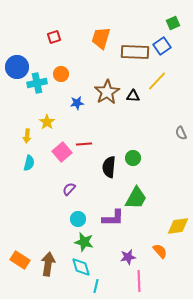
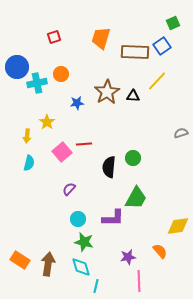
gray semicircle: rotated 96 degrees clockwise
